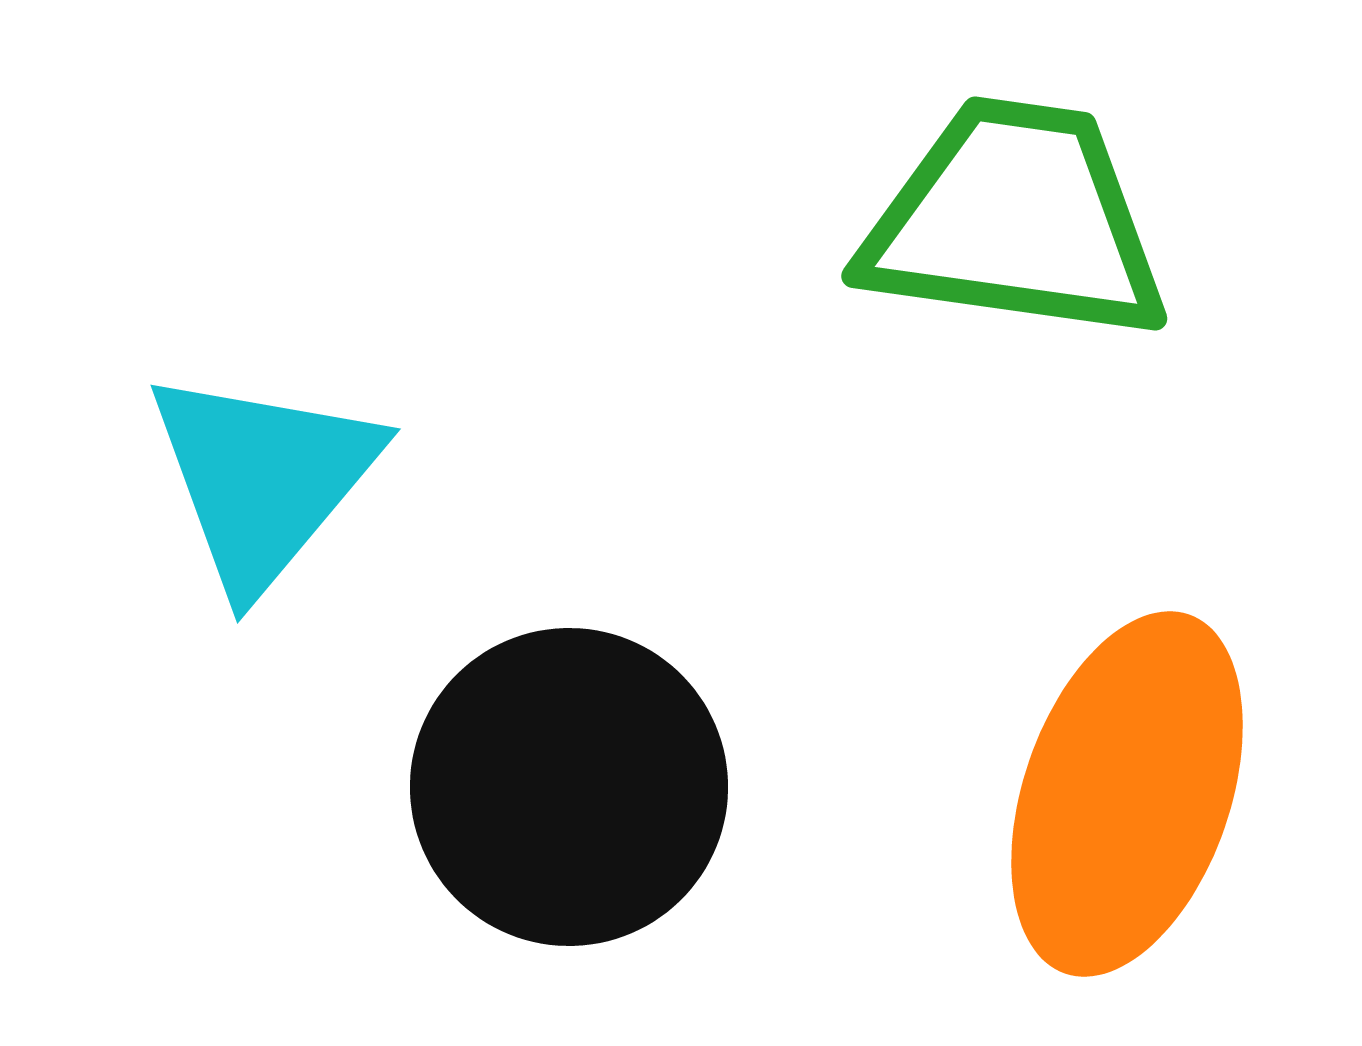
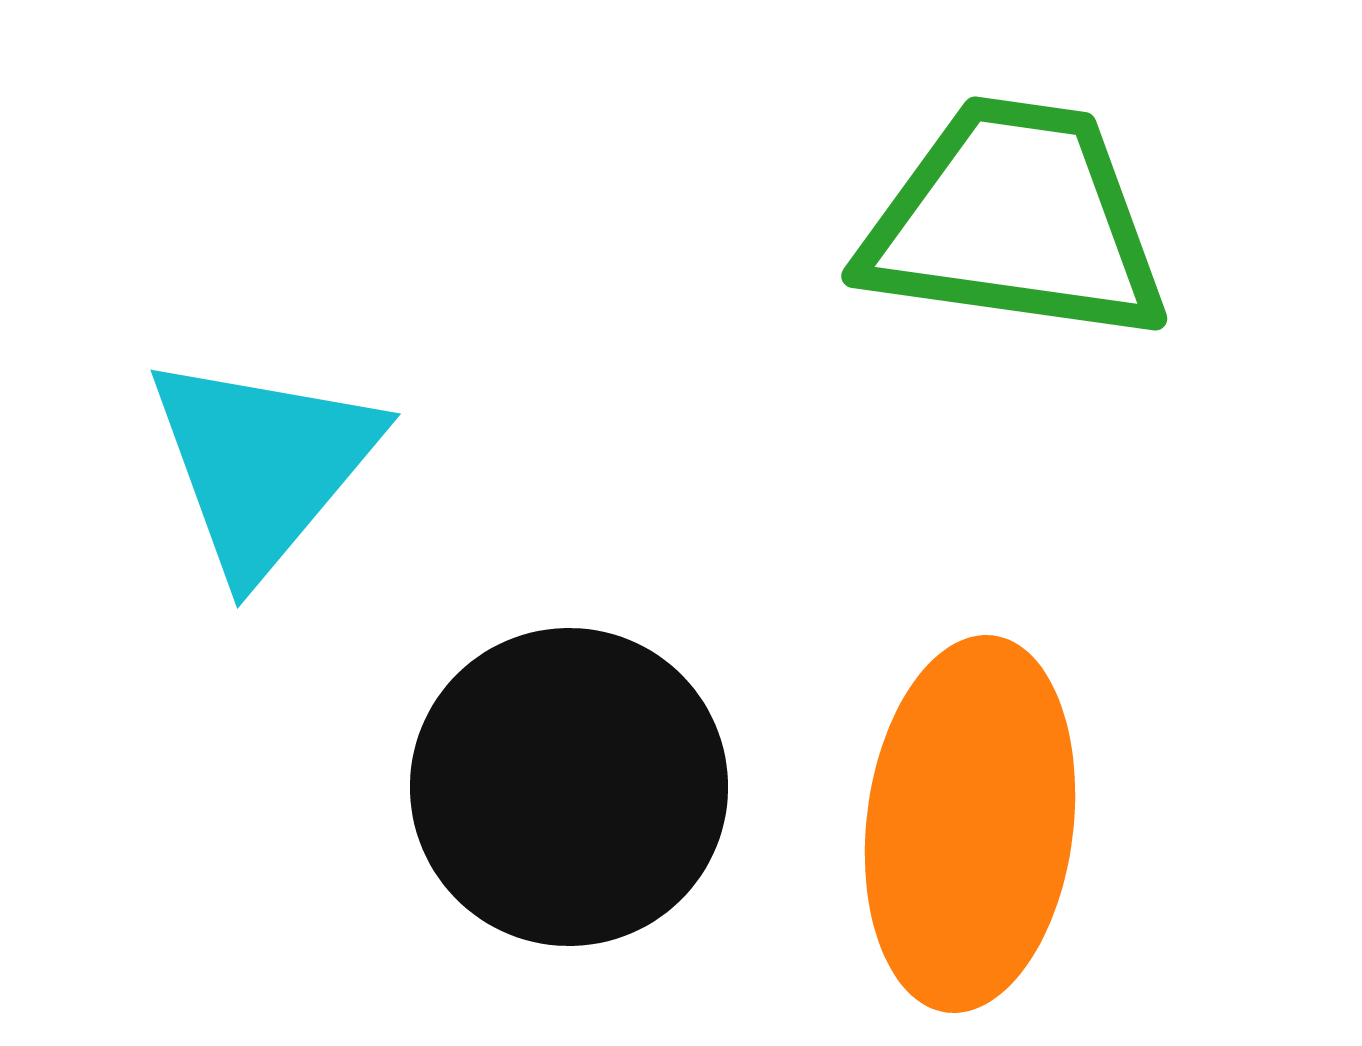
cyan triangle: moved 15 px up
orange ellipse: moved 157 px left, 30 px down; rotated 12 degrees counterclockwise
